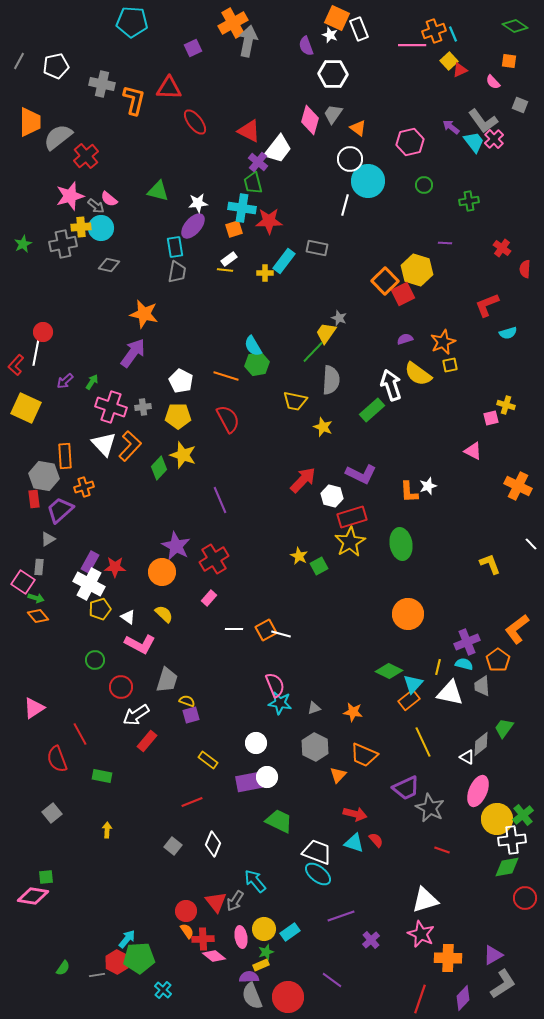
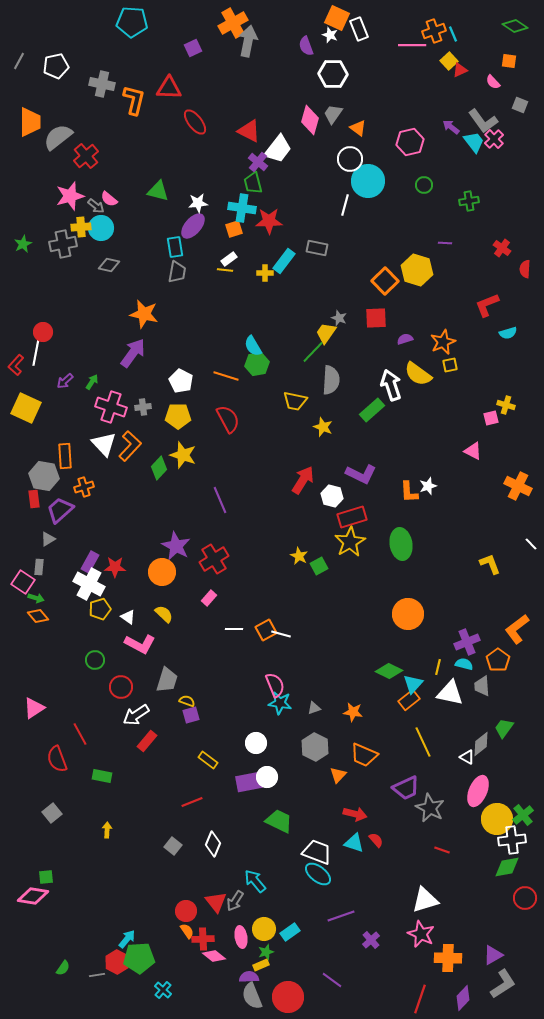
red square at (403, 294): moved 27 px left, 24 px down; rotated 25 degrees clockwise
red arrow at (303, 480): rotated 12 degrees counterclockwise
